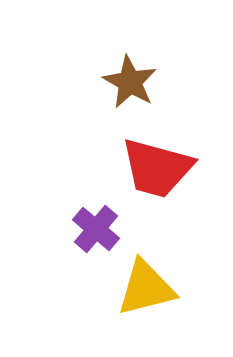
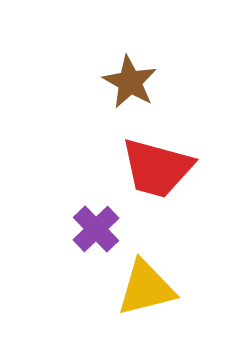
purple cross: rotated 6 degrees clockwise
